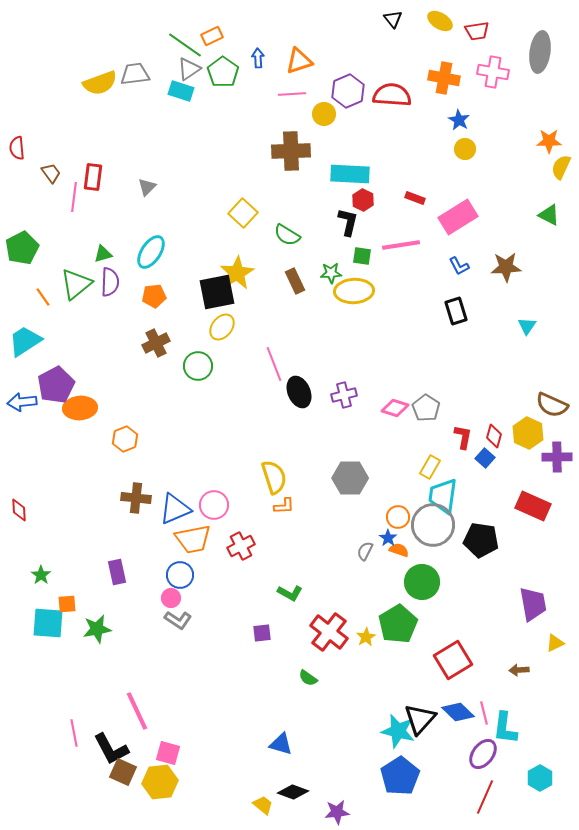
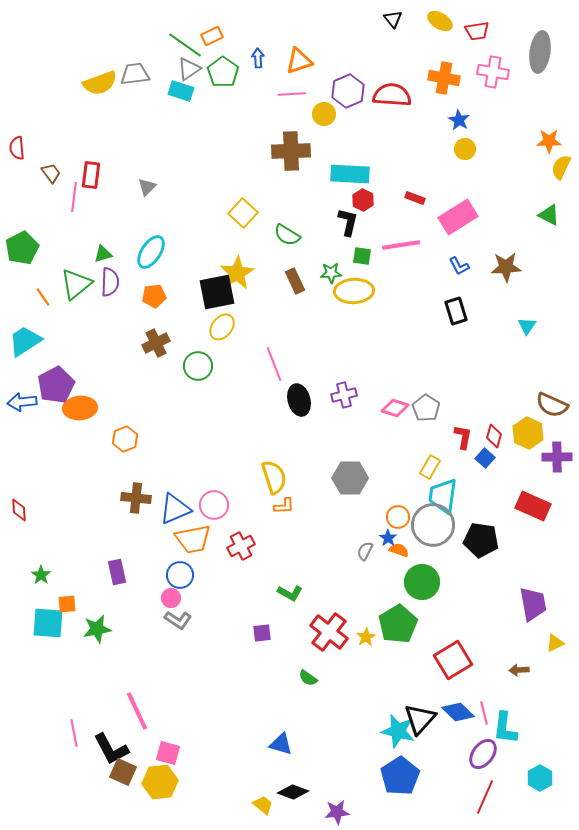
red rectangle at (93, 177): moved 2 px left, 2 px up
black ellipse at (299, 392): moved 8 px down; rotated 8 degrees clockwise
